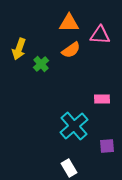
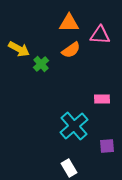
yellow arrow: rotated 80 degrees counterclockwise
